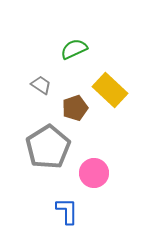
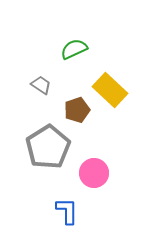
brown pentagon: moved 2 px right, 2 px down
